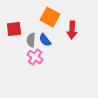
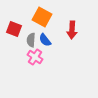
orange square: moved 8 px left
red square: rotated 28 degrees clockwise
